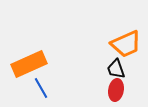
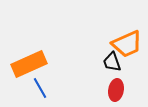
orange trapezoid: moved 1 px right
black trapezoid: moved 4 px left, 7 px up
blue line: moved 1 px left
